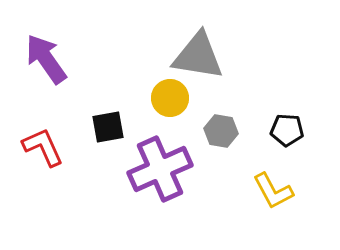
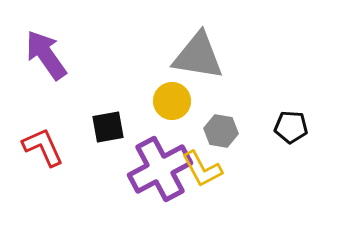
purple arrow: moved 4 px up
yellow circle: moved 2 px right, 3 px down
black pentagon: moved 4 px right, 3 px up
purple cross: rotated 4 degrees counterclockwise
yellow L-shape: moved 71 px left, 22 px up
